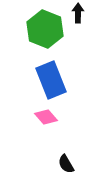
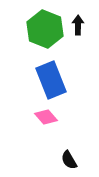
black arrow: moved 12 px down
black semicircle: moved 3 px right, 4 px up
